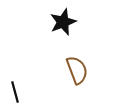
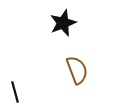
black star: moved 1 px down
